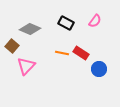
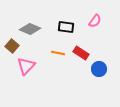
black rectangle: moved 4 px down; rotated 21 degrees counterclockwise
orange line: moved 4 px left
